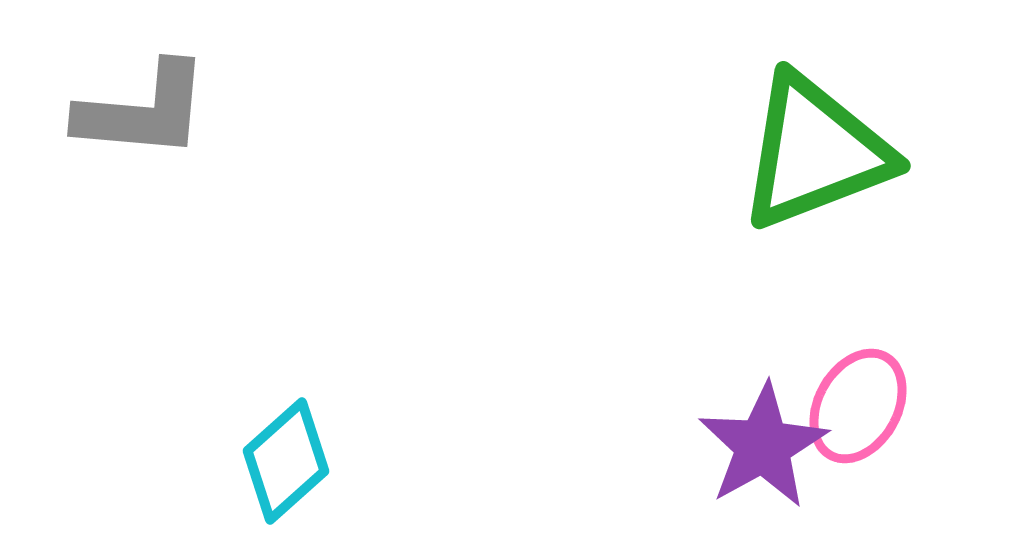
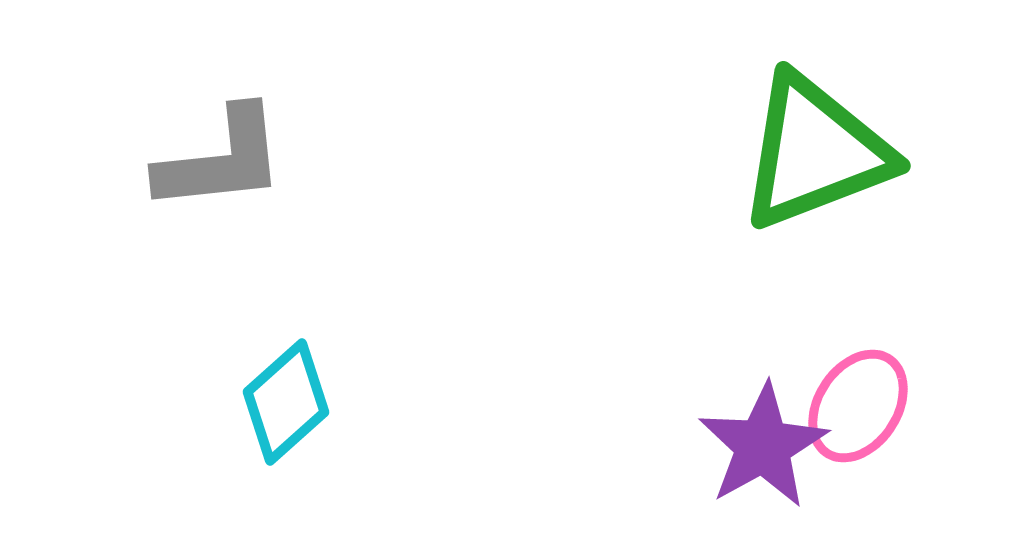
gray L-shape: moved 78 px right, 49 px down; rotated 11 degrees counterclockwise
pink ellipse: rotated 4 degrees clockwise
cyan diamond: moved 59 px up
